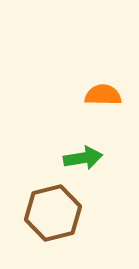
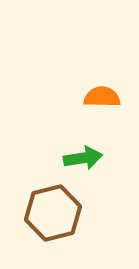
orange semicircle: moved 1 px left, 2 px down
